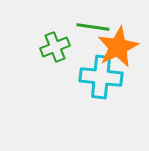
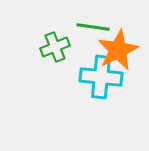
orange star: moved 3 px down
